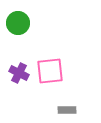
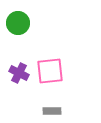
gray rectangle: moved 15 px left, 1 px down
